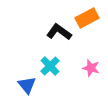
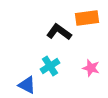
orange rectangle: rotated 20 degrees clockwise
cyan cross: rotated 12 degrees clockwise
blue triangle: rotated 24 degrees counterclockwise
